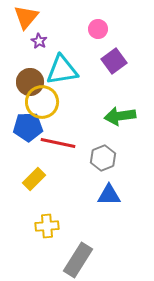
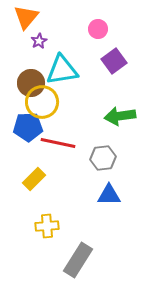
purple star: rotated 14 degrees clockwise
brown circle: moved 1 px right, 1 px down
gray hexagon: rotated 15 degrees clockwise
